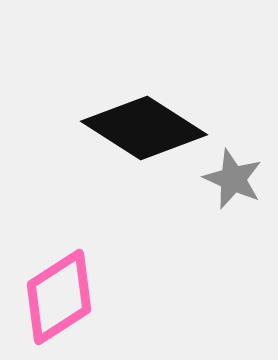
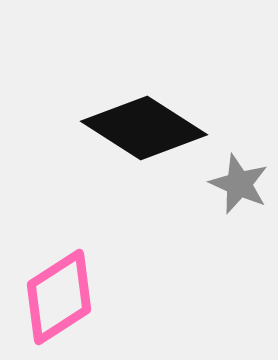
gray star: moved 6 px right, 5 px down
